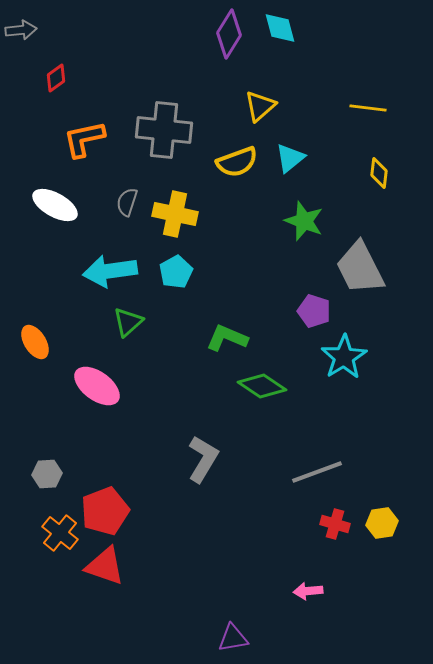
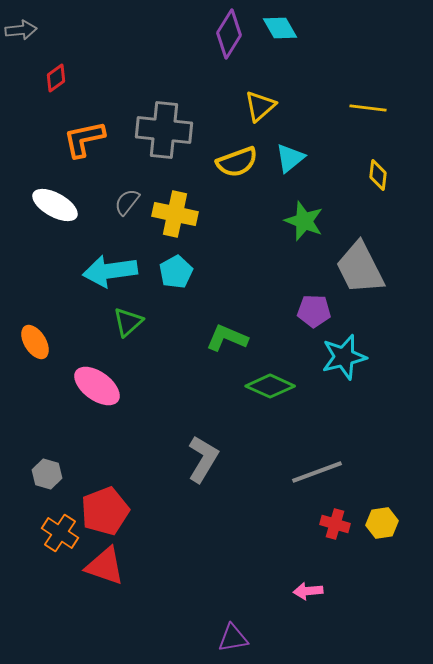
cyan diamond: rotated 15 degrees counterclockwise
yellow diamond: moved 1 px left, 2 px down
gray semicircle: rotated 20 degrees clockwise
purple pentagon: rotated 16 degrees counterclockwise
cyan star: rotated 18 degrees clockwise
green diamond: moved 8 px right; rotated 9 degrees counterclockwise
gray hexagon: rotated 20 degrees clockwise
orange cross: rotated 6 degrees counterclockwise
